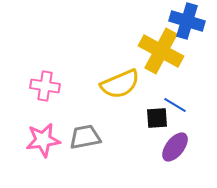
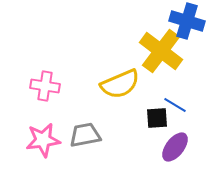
yellow cross: rotated 9 degrees clockwise
gray trapezoid: moved 2 px up
